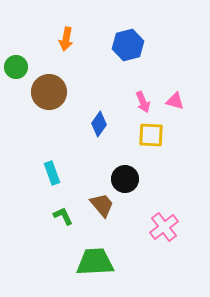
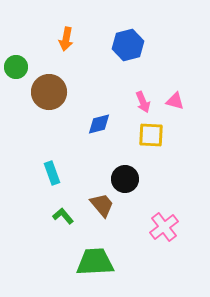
blue diamond: rotated 40 degrees clockwise
green L-shape: rotated 15 degrees counterclockwise
